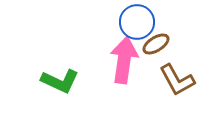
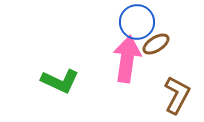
pink arrow: moved 3 px right, 1 px up
brown L-shape: moved 15 px down; rotated 123 degrees counterclockwise
